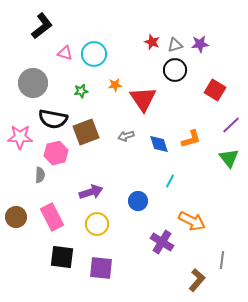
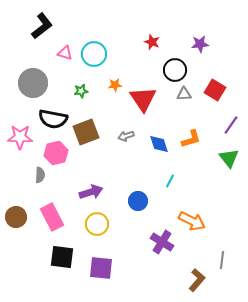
gray triangle: moved 9 px right, 49 px down; rotated 14 degrees clockwise
purple line: rotated 12 degrees counterclockwise
